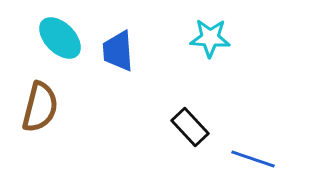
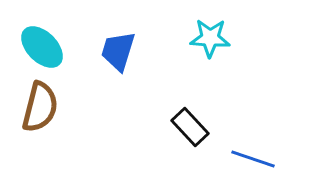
cyan ellipse: moved 18 px left, 9 px down
blue trapezoid: rotated 21 degrees clockwise
